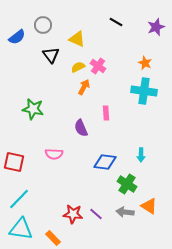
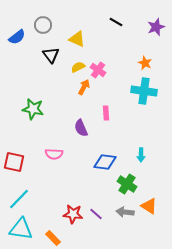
pink cross: moved 4 px down
